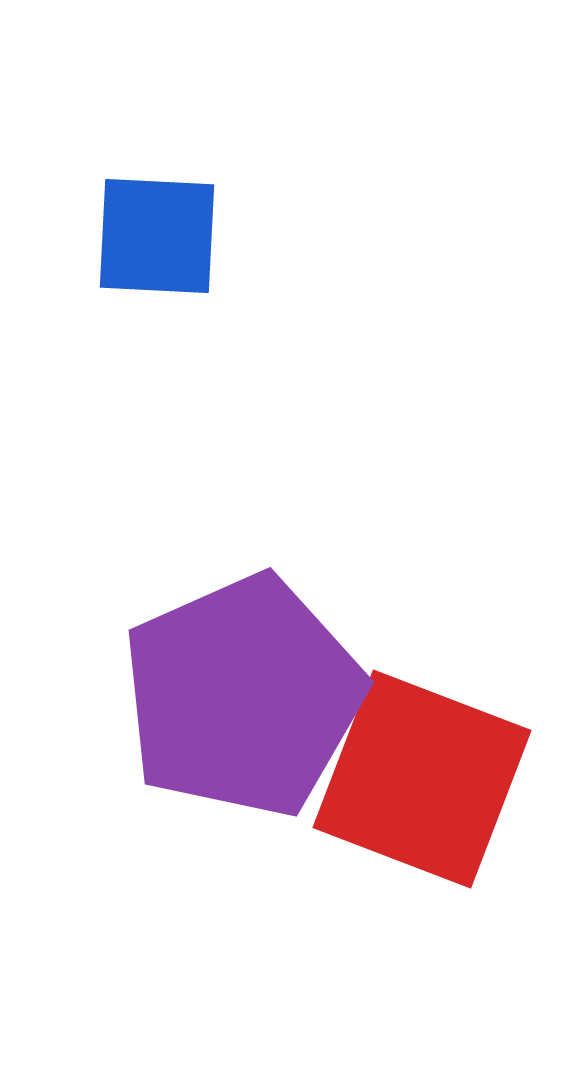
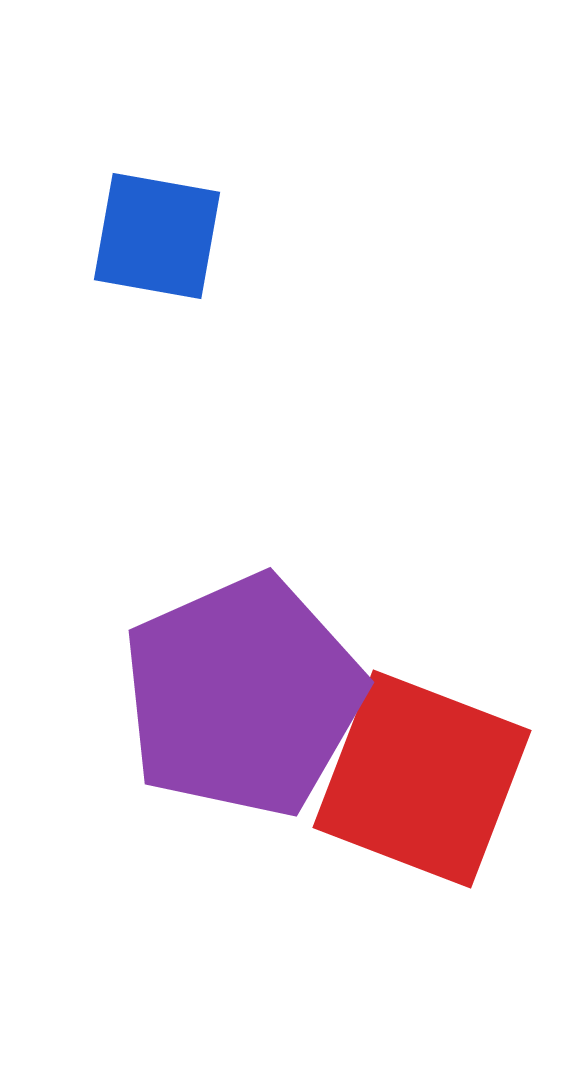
blue square: rotated 7 degrees clockwise
